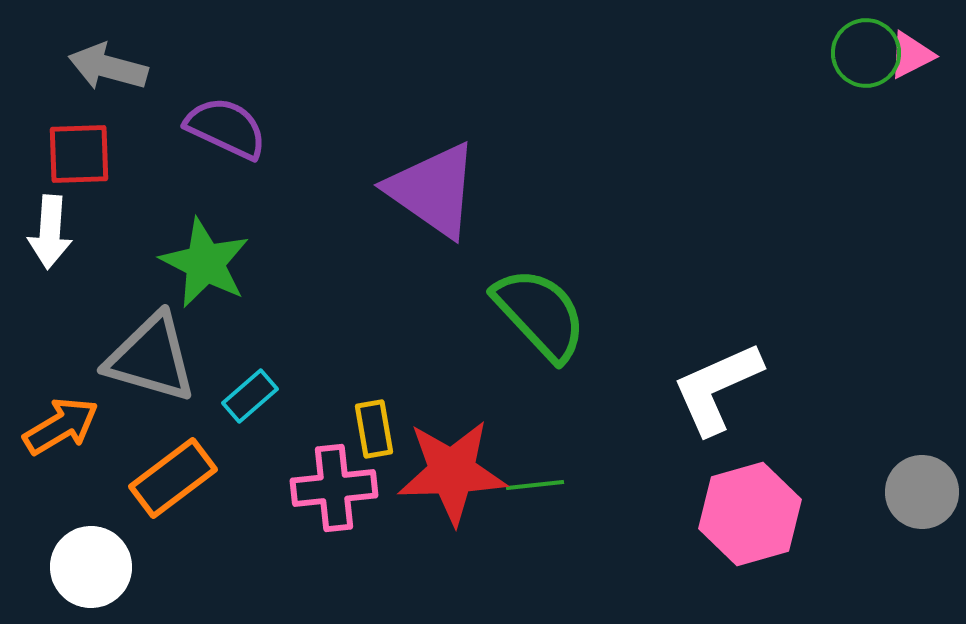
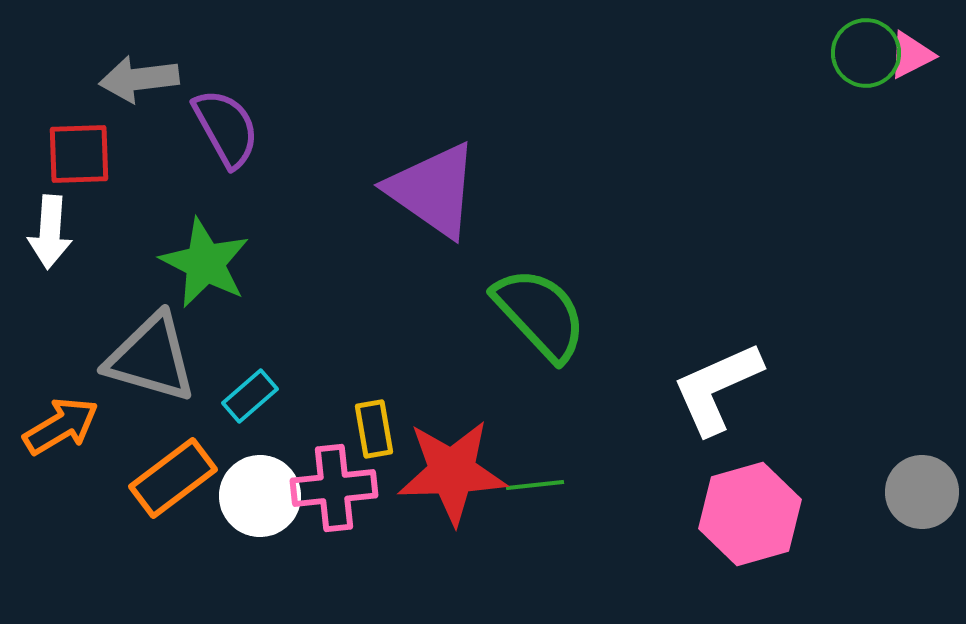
gray arrow: moved 31 px right, 12 px down; rotated 22 degrees counterclockwise
purple semicircle: rotated 36 degrees clockwise
white circle: moved 169 px right, 71 px up
